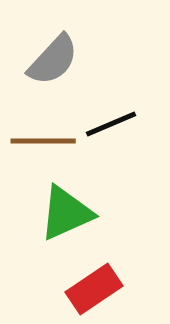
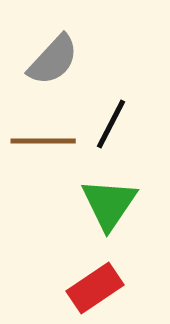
black line: rotated 40 degrees counterclockwise
green triangle: moved 43 px right, 9 px up; rotated 32 degrees counterclockwise
red rectangle: moved 1 px right, 1 px up
